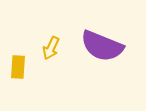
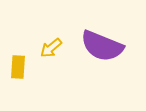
yellow arrow: rotated 25 degrees clockwise
